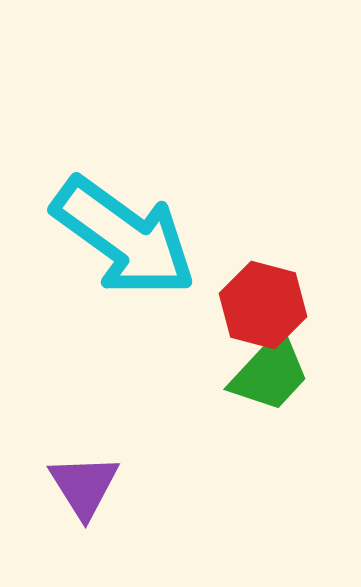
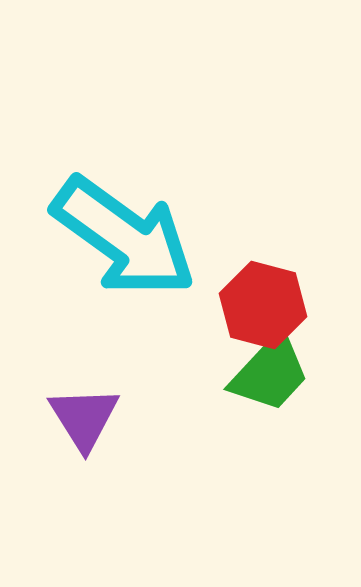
purple triangle: moved 68 px up
